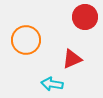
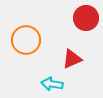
red circle: moved 1 px right, 1 px down
